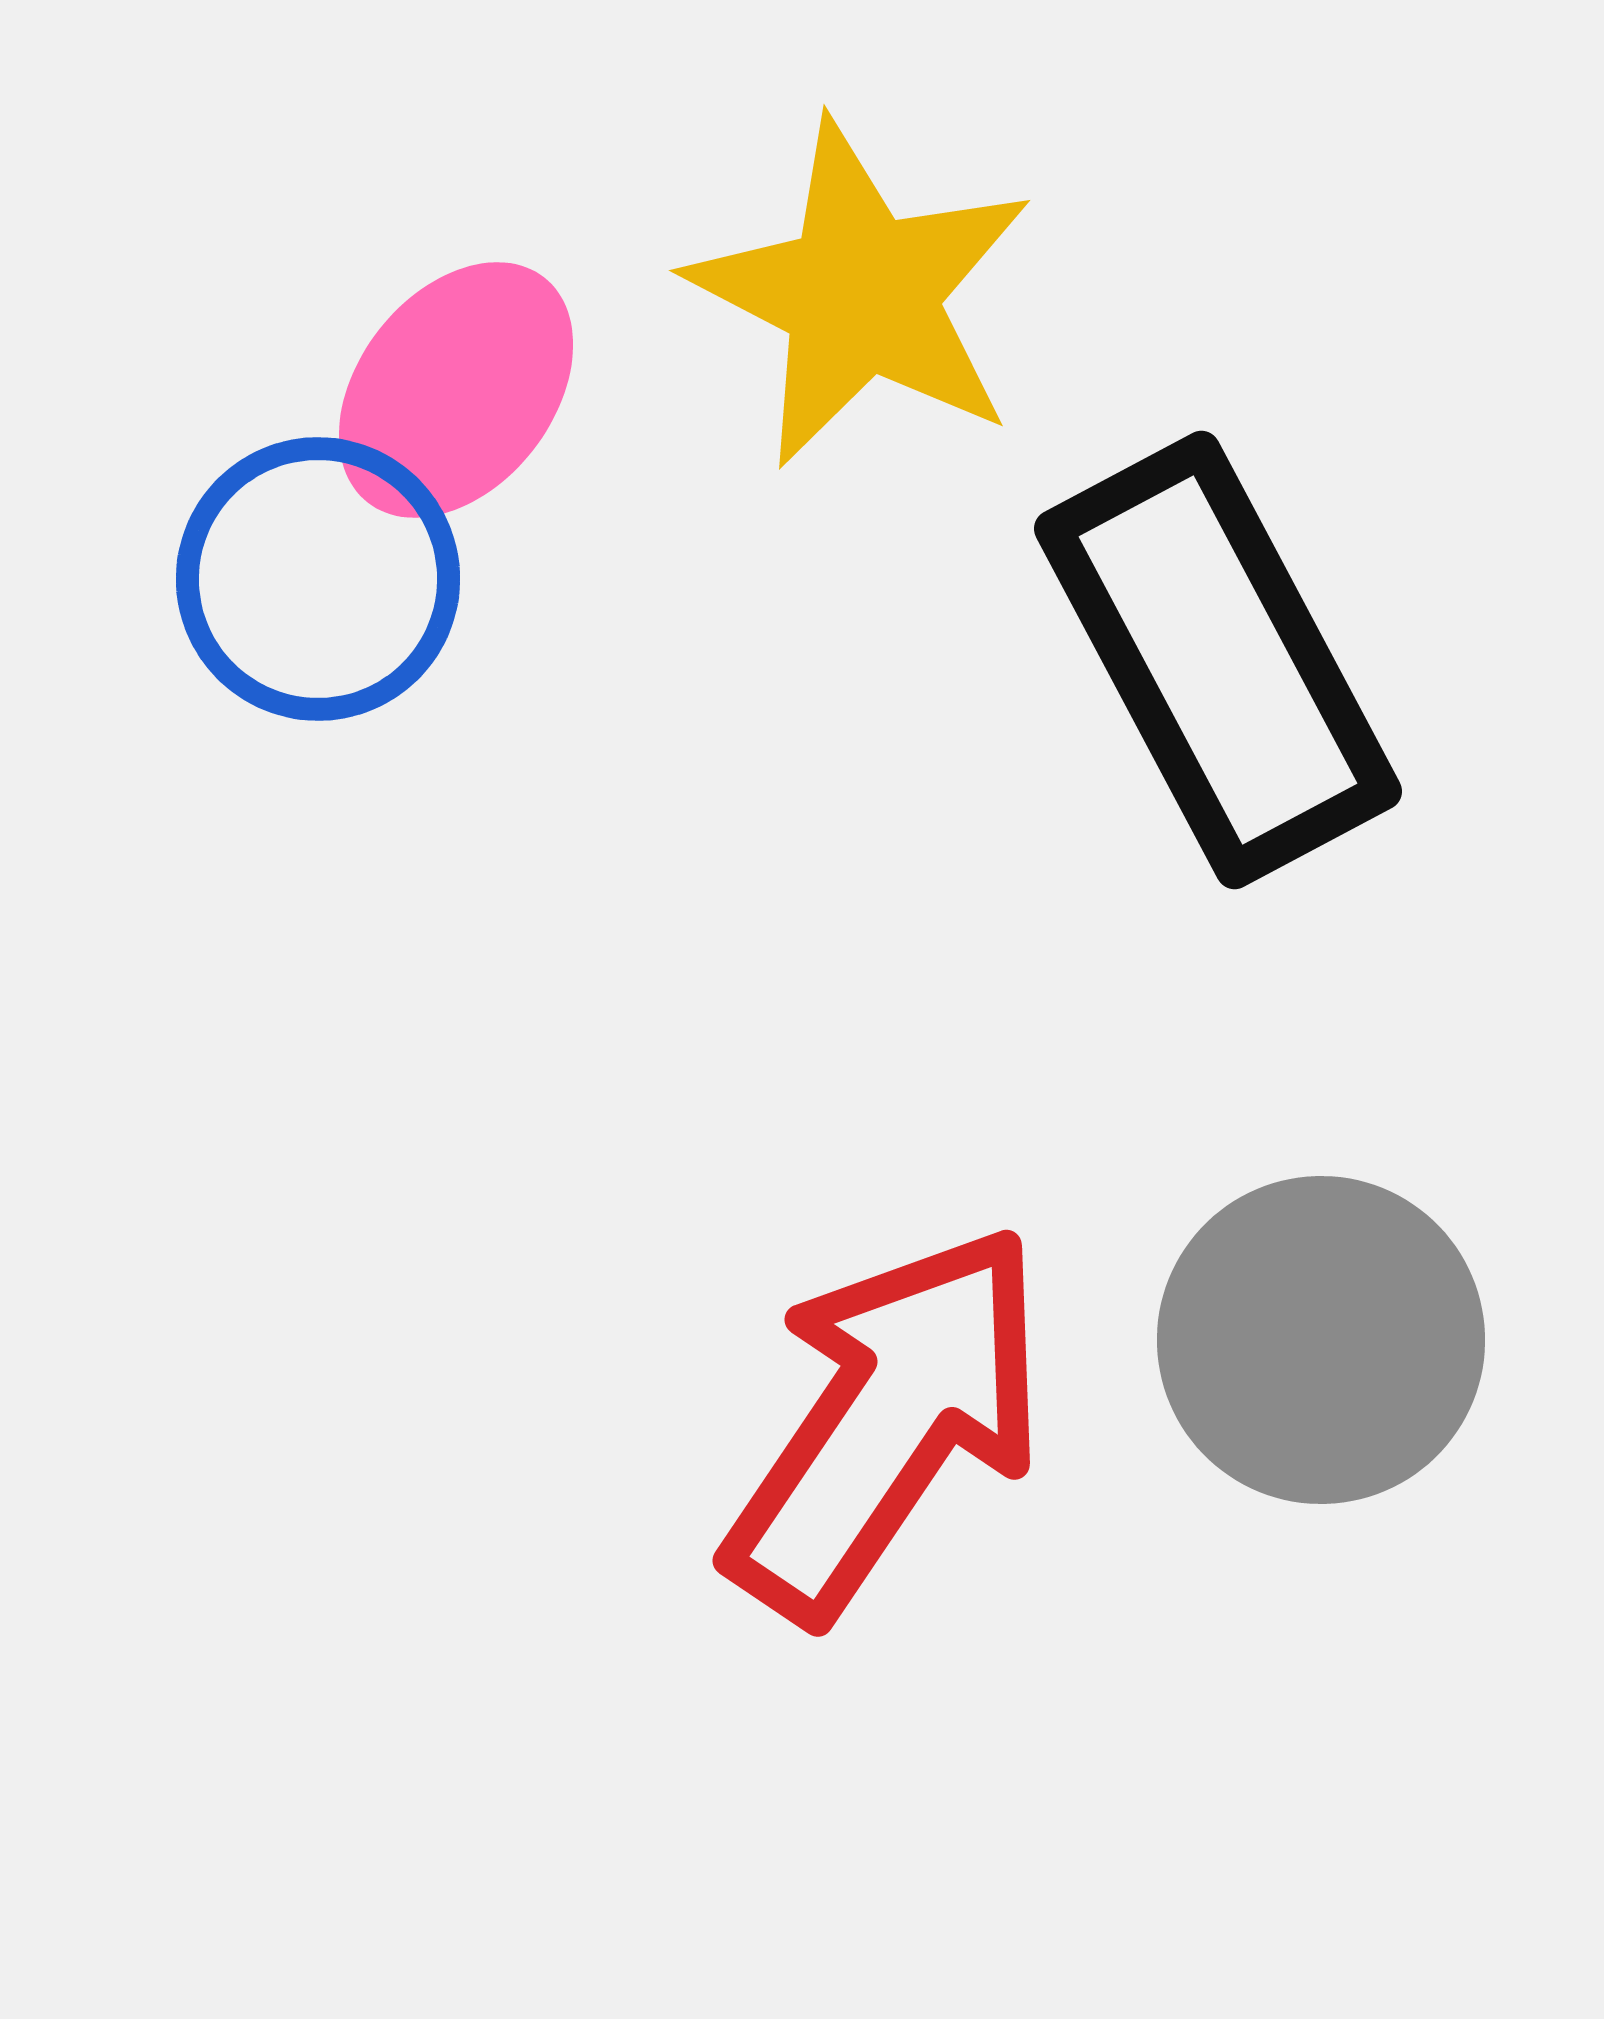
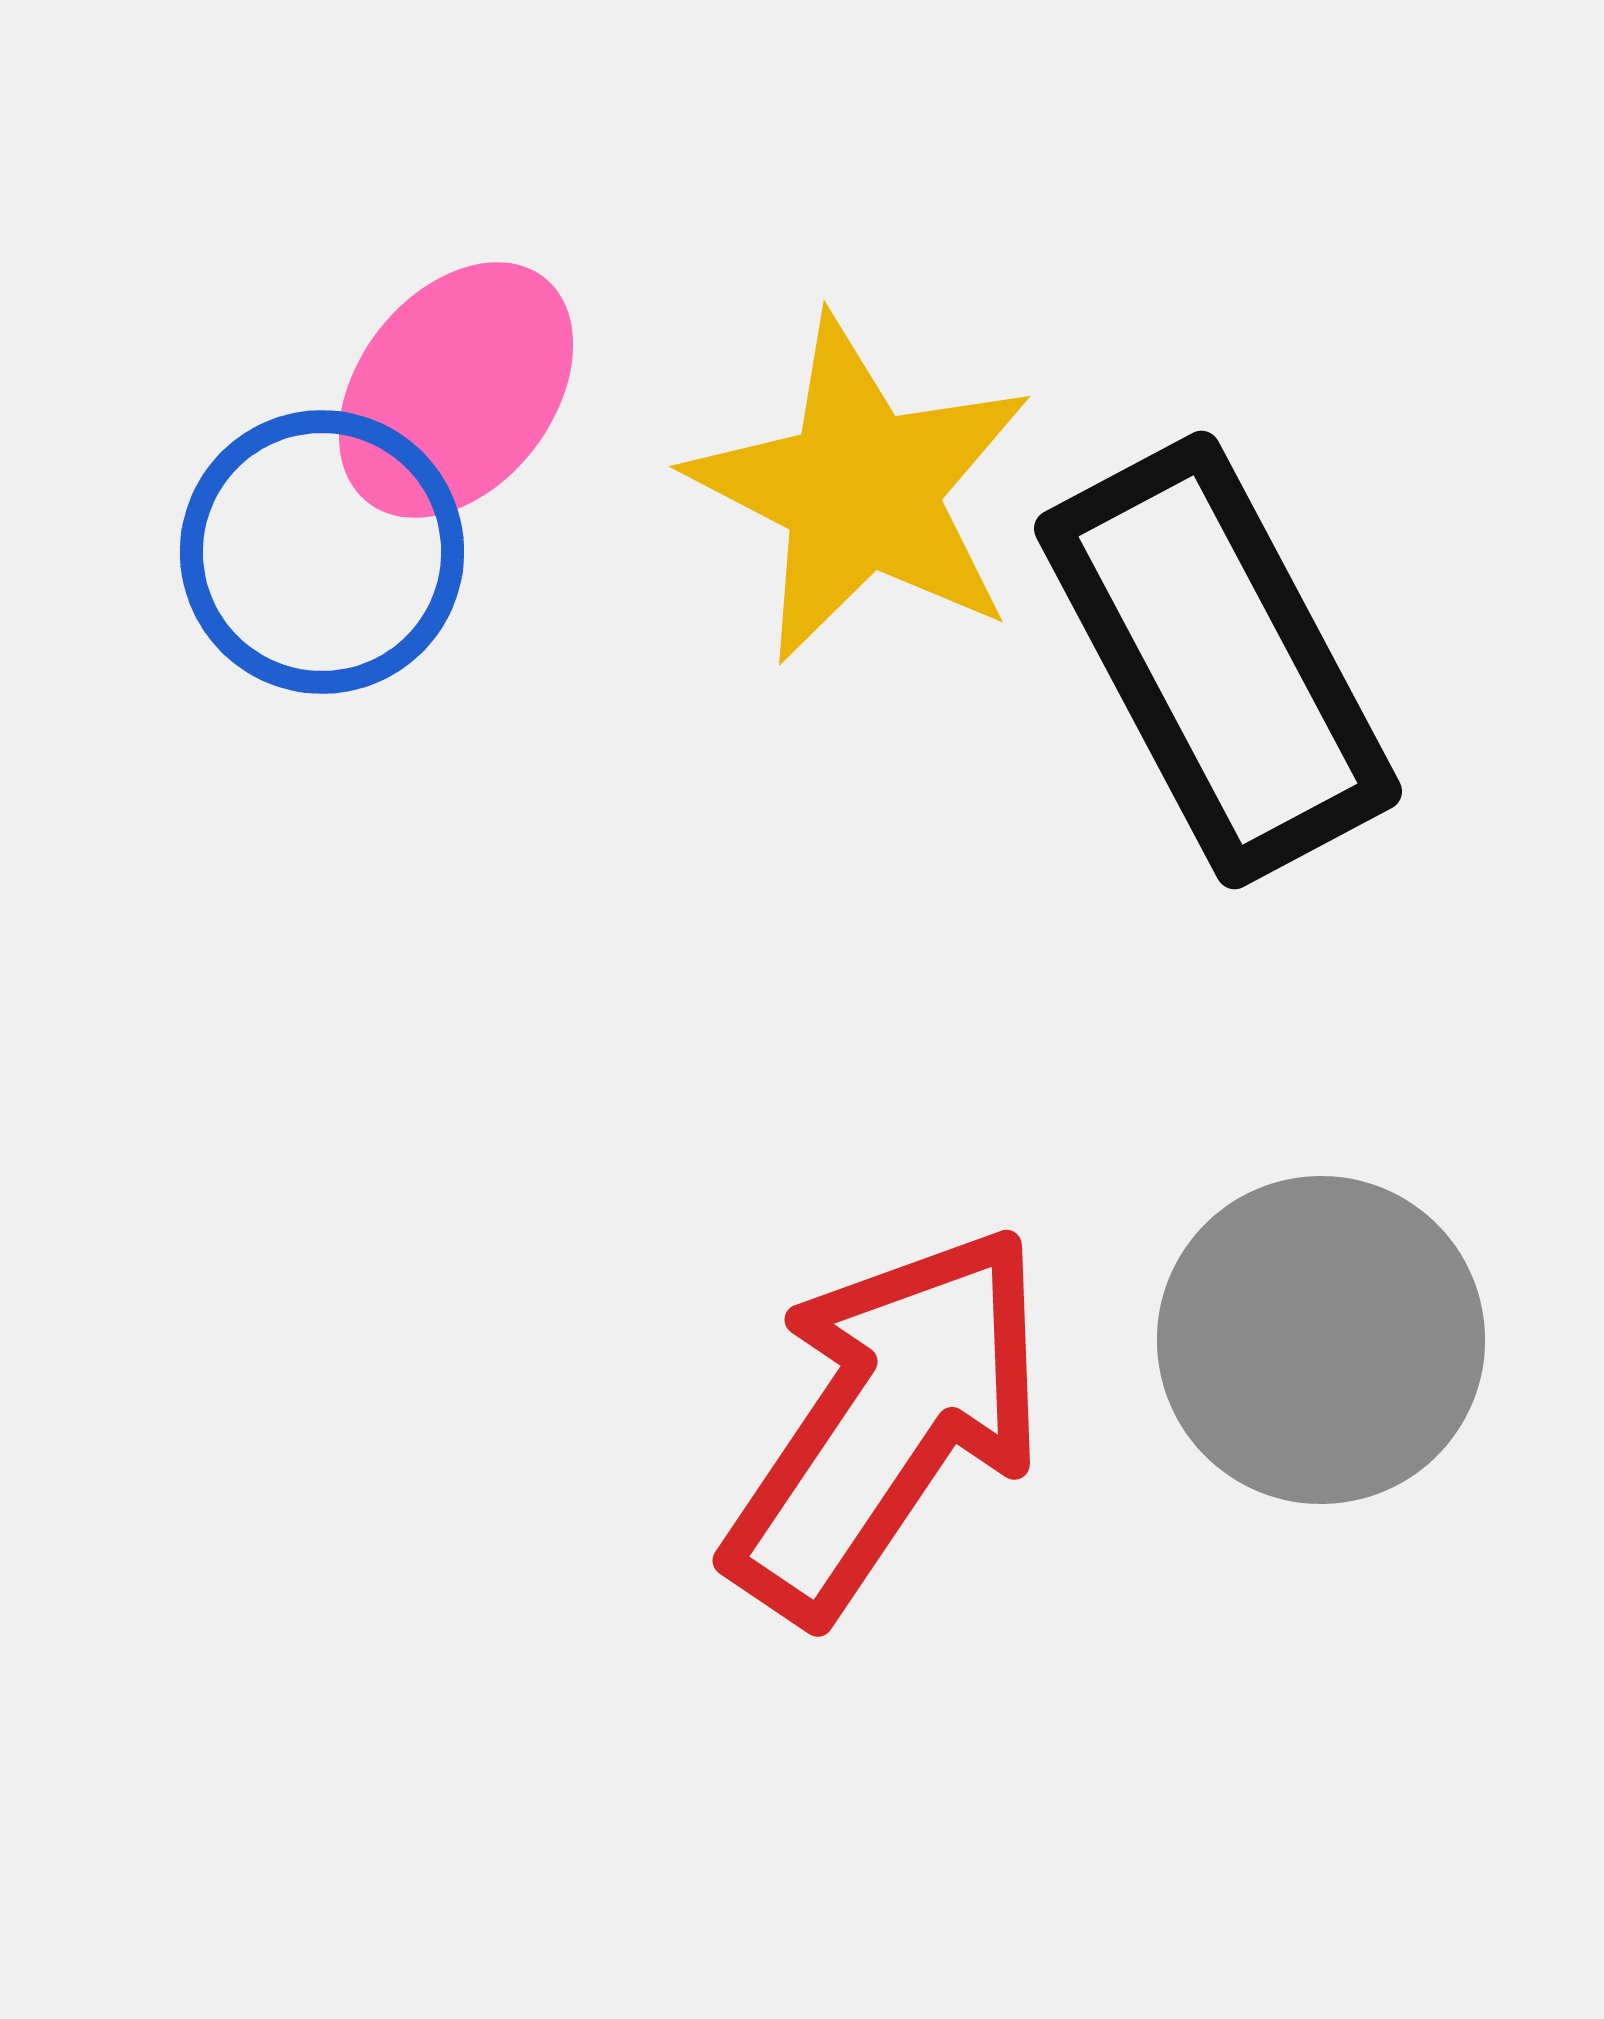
yellow star: moved 196 px down
blue circle: moved 4 px right, 27 px up
